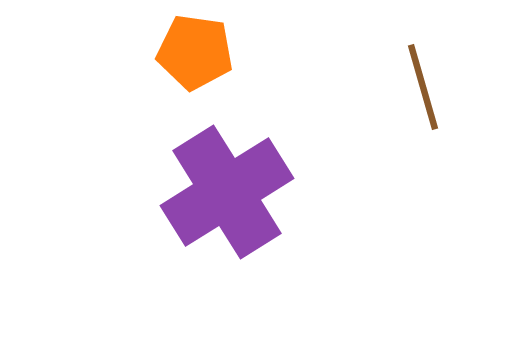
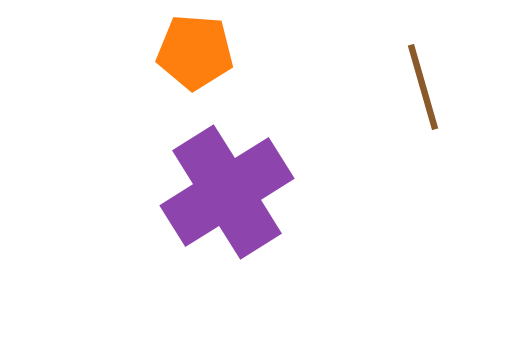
orange pentagon: rotated 4 degrees counterclockwise
